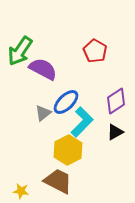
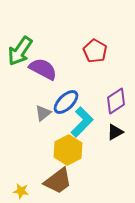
brown trapezoid: rotated 116 degrees clockwise
